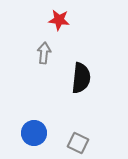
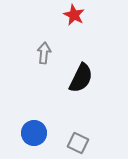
red star: moved 15 px right, 5 px up; rotated 20 degrees clockwise
black semicircle: rotated 20 degrees clockwise
